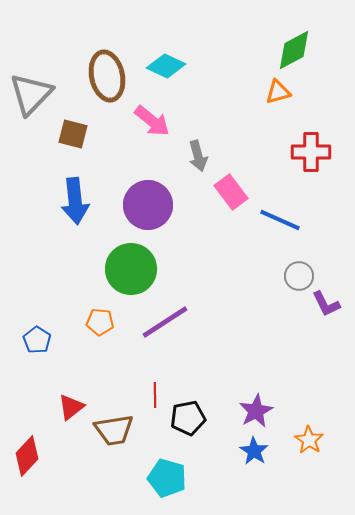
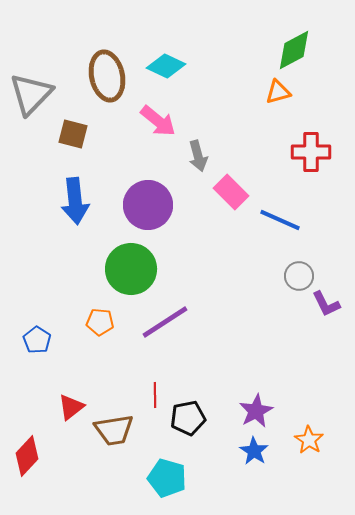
pink arrow: moved 6 px right
pink rectangle: rotated 8 degrees counterclockwise
